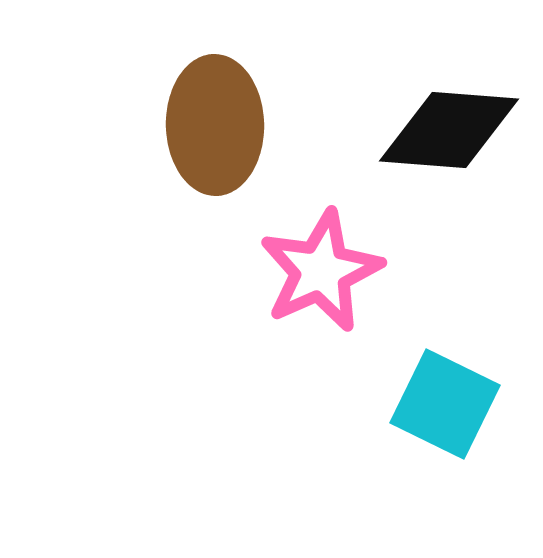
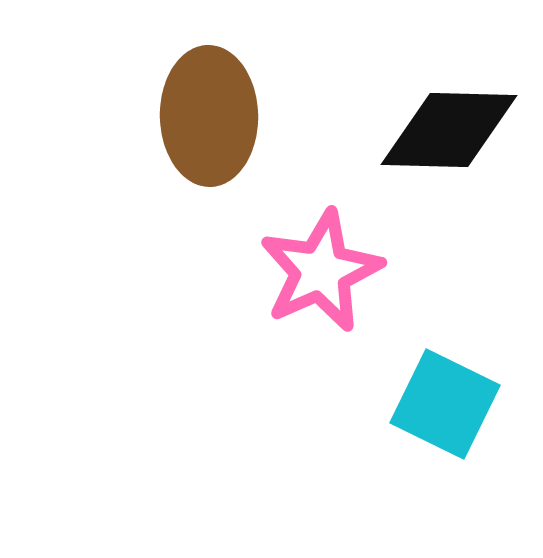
brown ellipse: moved 6 px left, 9 px up
black diamond: rotated 3 degrees counterclockwise
